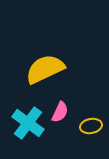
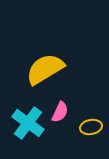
yellow semicircle: rotated 6 degrees counterclockwise
yellow ellipse: moved 1 px down
